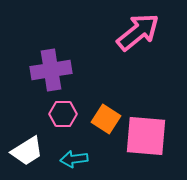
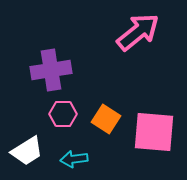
pink square: moved 8 px right, 4 px up
